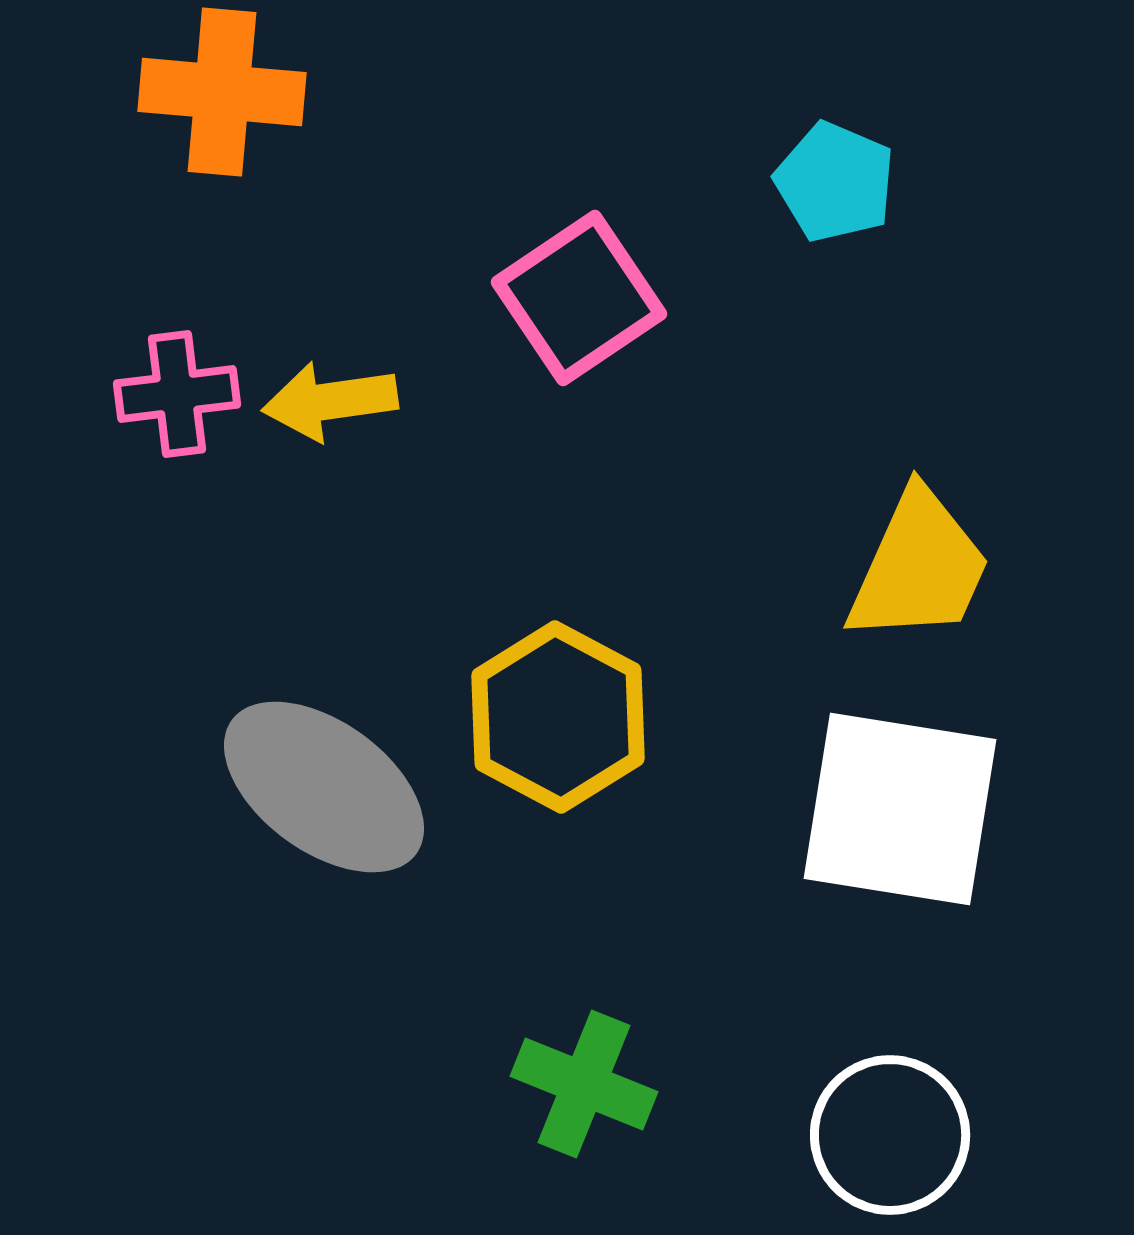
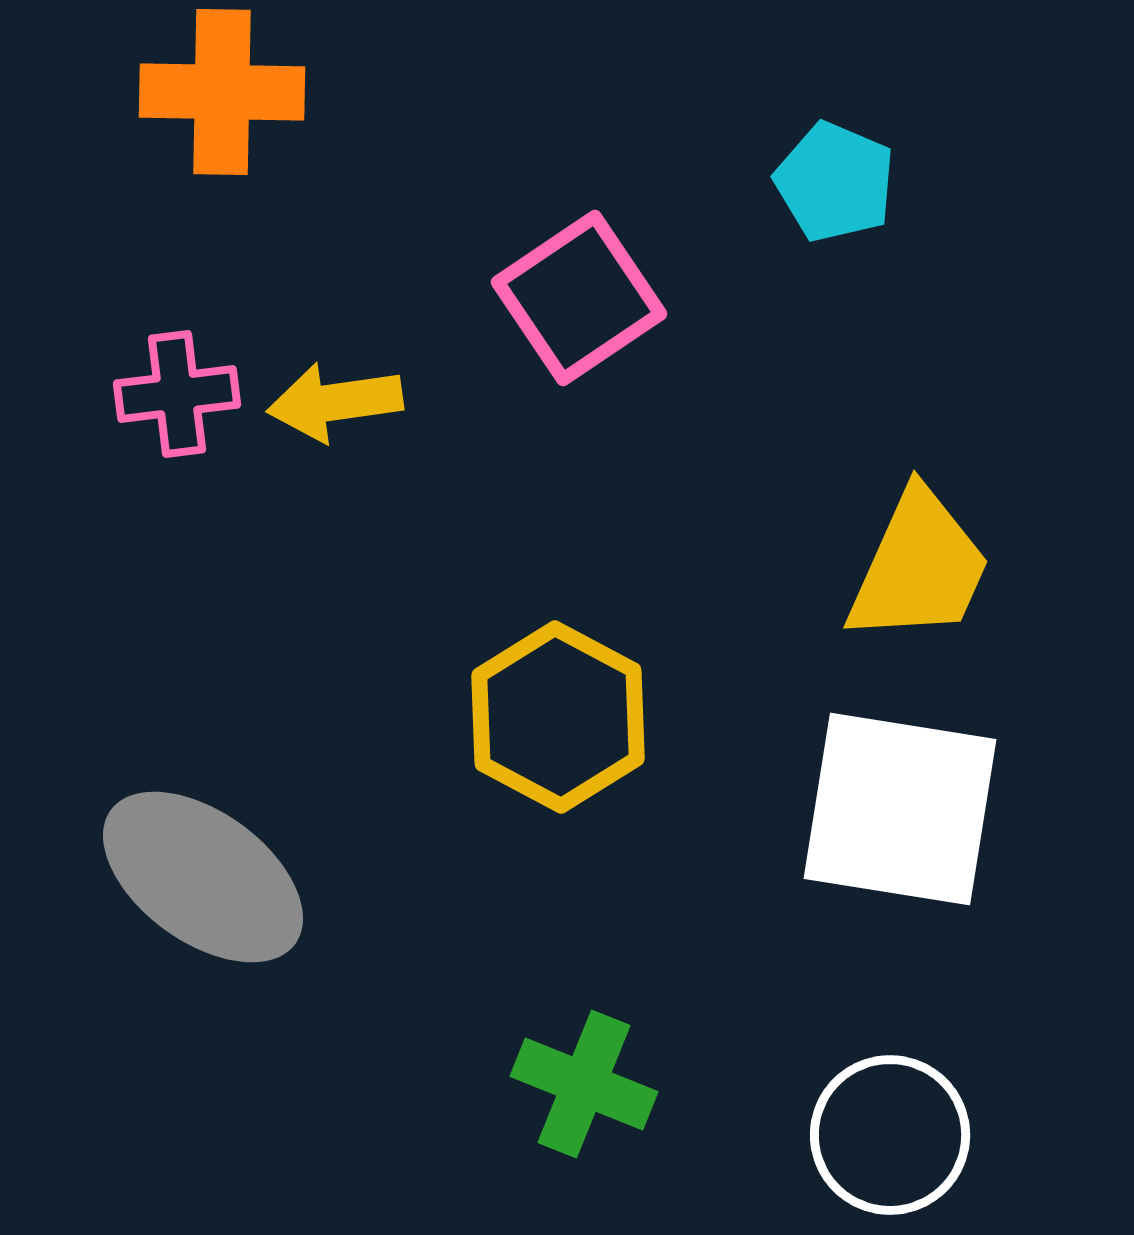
orange cross: rotated 4 degrees counterclockwise
yellow arrow: moved 5 px right, 1 px down
gray ellipse: moved 121 px left, 90 px down
